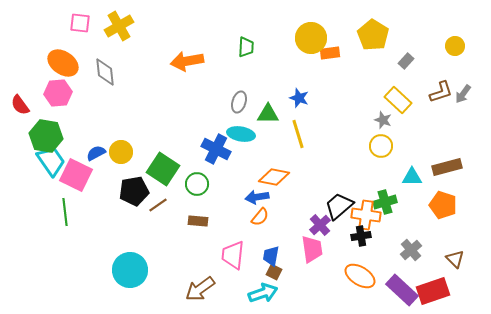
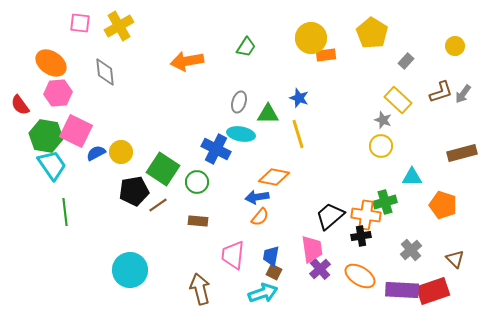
yellow pentagon at (373, 35): moved 1 px left, 2 px up
green trapezoid at (246, 47): rotated 30 degrees clockwise
orange rectangle at (330, 53): moved 4 px left, 2 px down
orange ellipse at (63, 63): moved 12 px left
cyan trapezoid at (51, 161): moved 1 px right, 4 px down
brown rectangle at (447, 167): moved 15 px right, 14 px up
pink square at (76, 175): moved 44 px up
green circle at (197, 184): moved 2 px up
black trapezoid at (339, 206): moved 9 px left, 10 px down
purple cross at (320, 225): moved 44 px down
brown arrow at (200, 289): rotated 112 degrees clockwise
purple rectangle at (402, 290): rotated 40 degrees counterclockwise
